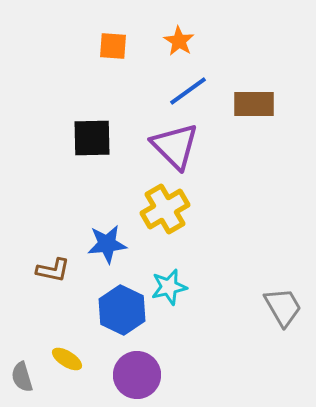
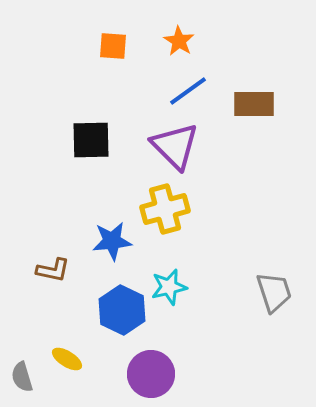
black square: moved 1 px left, 2 px down
yellow cross: rotated 15 degrees clockwise
blue star: moved 5 px right, 3 px up
gray trapezoid: moved 9 px left, 15 px up; rotated 12 degrees clockwise
purple circle: moved 14 px right, 1 px up
